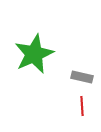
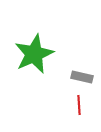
red line: moved 3 px left, 1 px up
